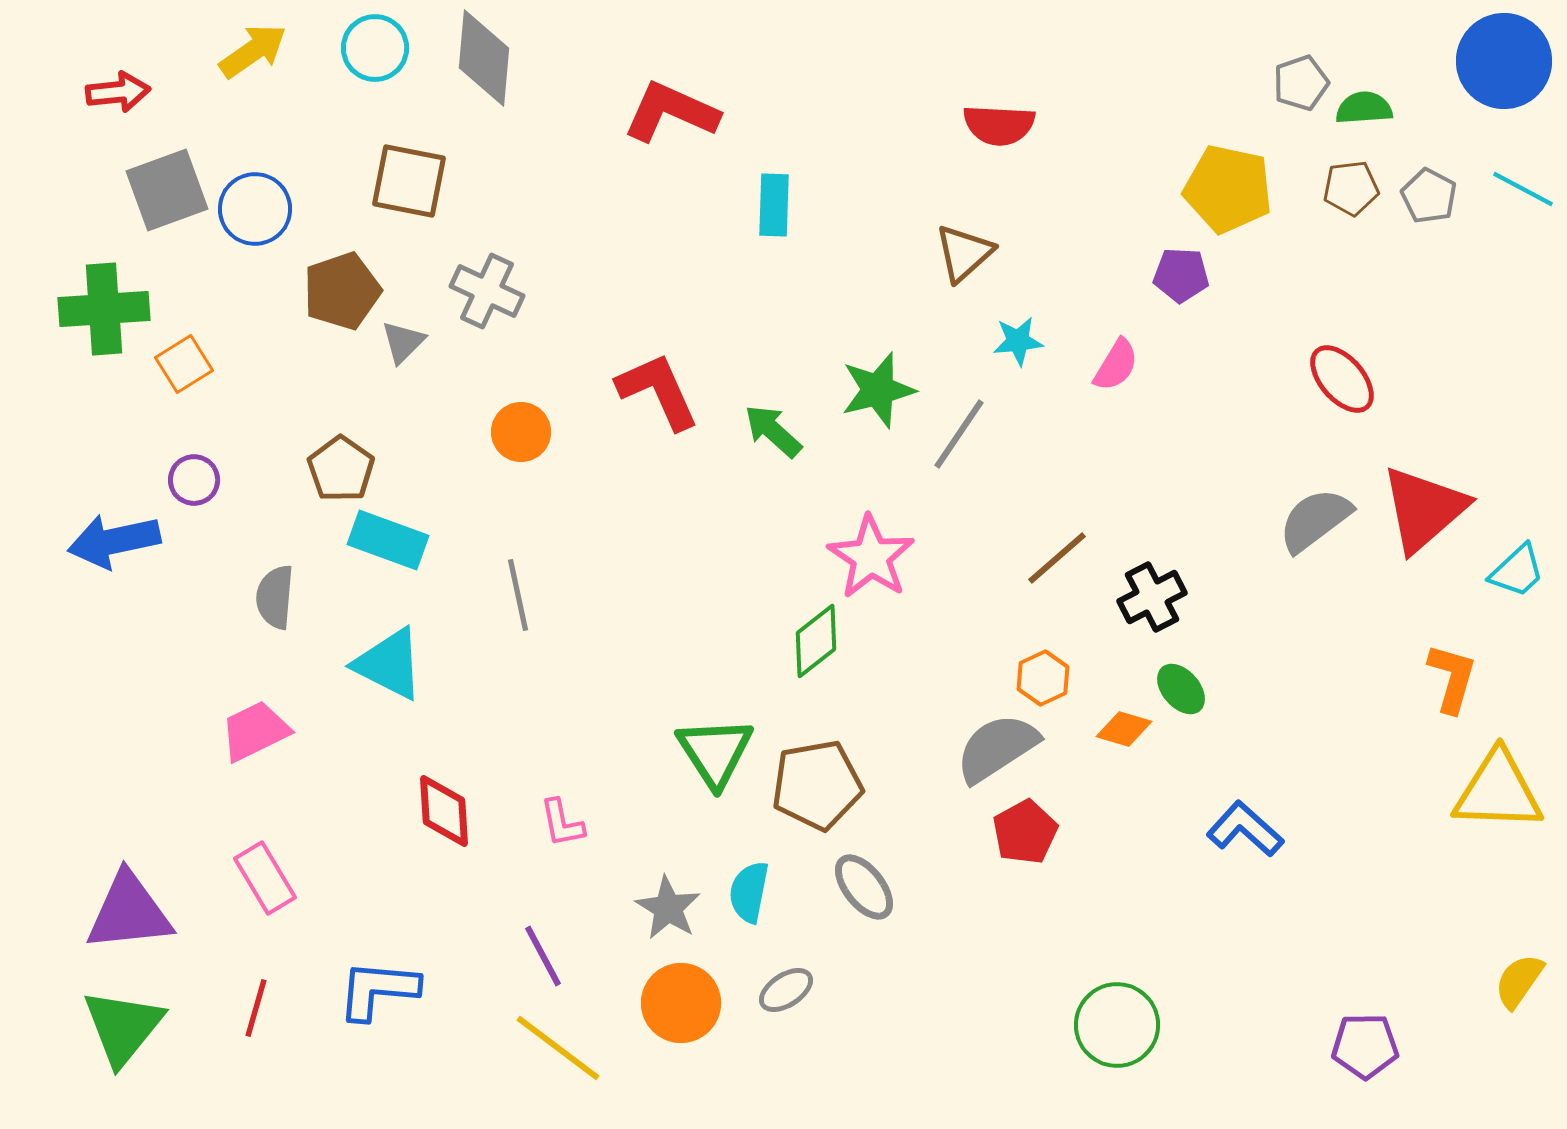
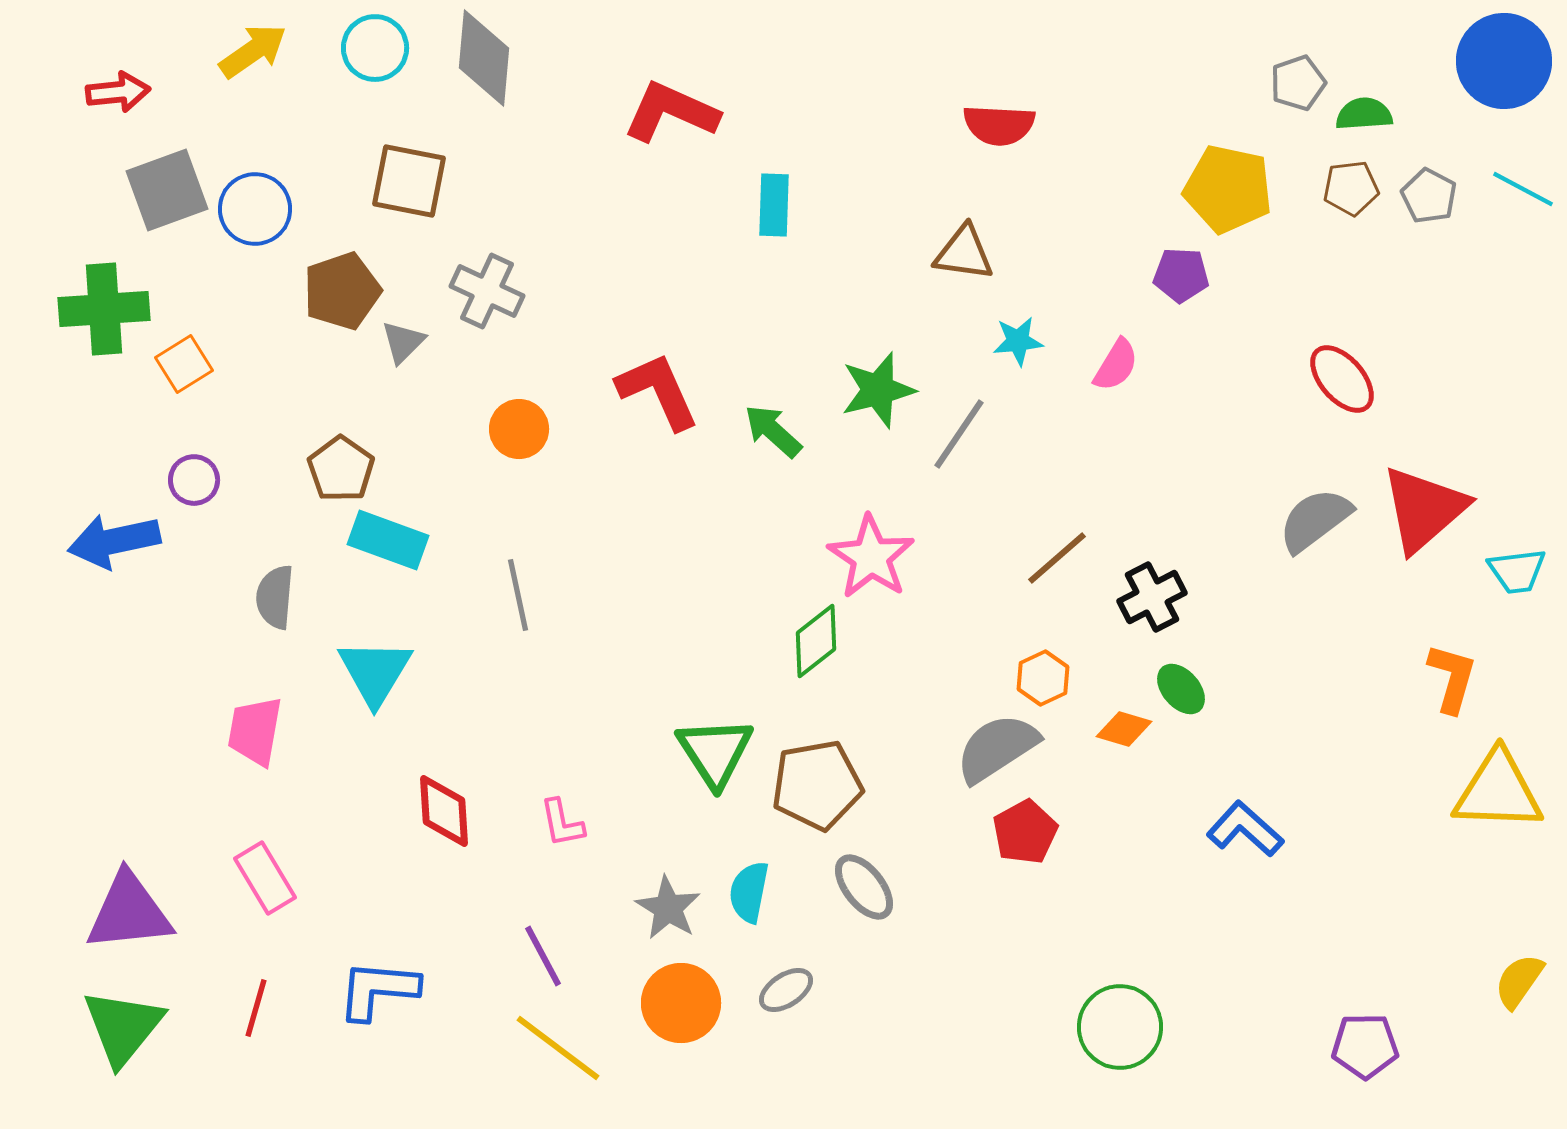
gray pentagon at (1301, 83): moved 3 px left
green semicircle at (1364, 108): moved 6 px down
brown triangle at (964, 253): rotated 50 degrees clockwise
orange circle at (521, 432): moved 2 px left, 3 px up
cyan trapezoid at (1517, 571): rotated 36 degrees clockwise
cyan triangle at (389, 664): moved 14 px left, 8 px down; rotated 34 degrees clockwise
pink trapezoid at (255, 731): rotated 54 degrees counterclockwise
green circle at (1117, 1025): moved 3 px right, 2 px down
